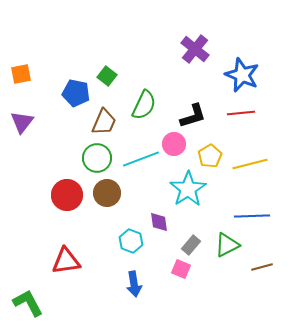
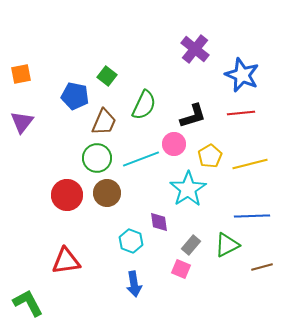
blue pentagon: moved 1 px left, 3 px down
